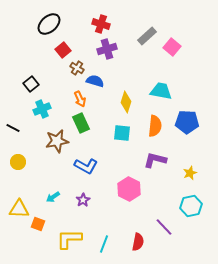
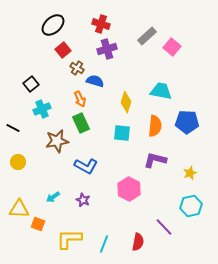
black ellipse: moved 4 px right, 1 px down
purple star: rotated 16 degrees counterclockwise
